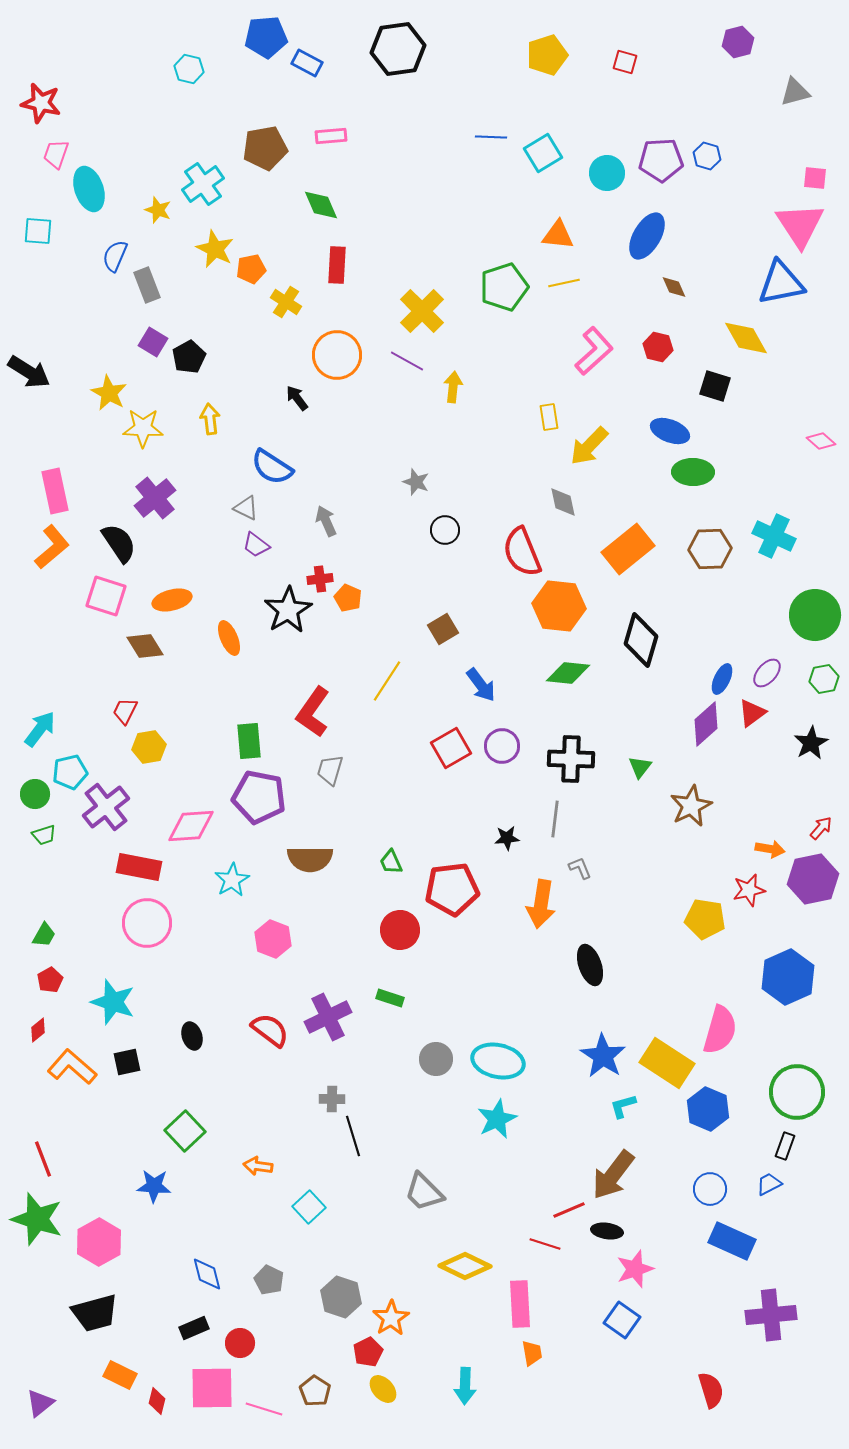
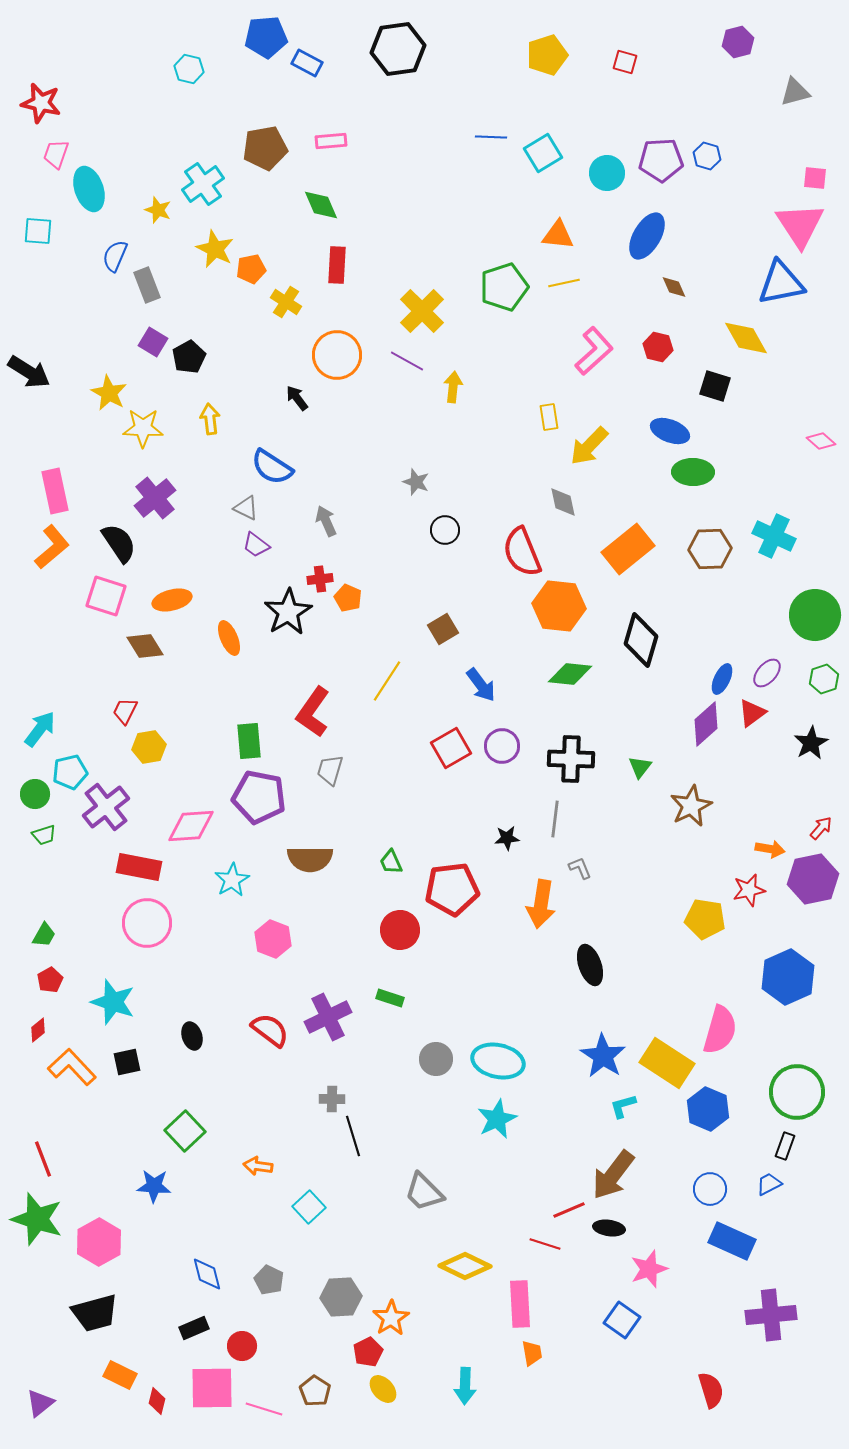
pink rectangle at (331, 136): moved 5 px down
black star at (288, 610): moved 2 px down
green diamond at (568, 673): moved 2 px right, 1 px down
green hexagon at (824, 679): rotated 8 degrees counterclockwise
orange L-shape at (72, 1067): rotated 6 degrees clockwise
black ellipse at (607, 1231): moved 2 px right, 3 px up
pink star at (635, 1269): moved 14 px right
gray hexagon at (341, 1297): rotated 21 degrees counterclockwise
red circle at (240, 1343): moved 2 px right, 3 px down
